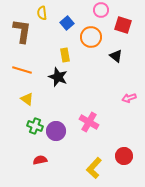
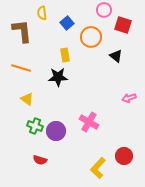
pink circle: moved 3 px right
brown L-shape: rotated 15 degrees counterclockwise
orange line: moved 1 px left, 2 px up
black star: rotated 24 degrees counterclockwise
red semicircle: rotated 152 degrees counterclockwise
yellow L-shape: moved 4 px right
